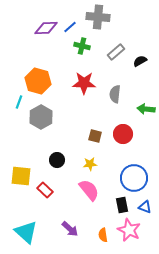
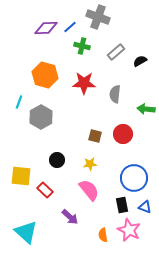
gray cross: rotated 15 degrees clockwise
orange hexagon: moved 7 px right, 6 px up
purple arrow: moved 12 px up
